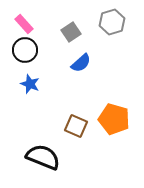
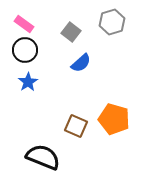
pink rectangle: rotated 12 degrees counterclockwise
gray square: rotated 18 degrees counterclockwise
blue star: moved 2 px left, 2 px up; rotated 18 degrees clockwise
